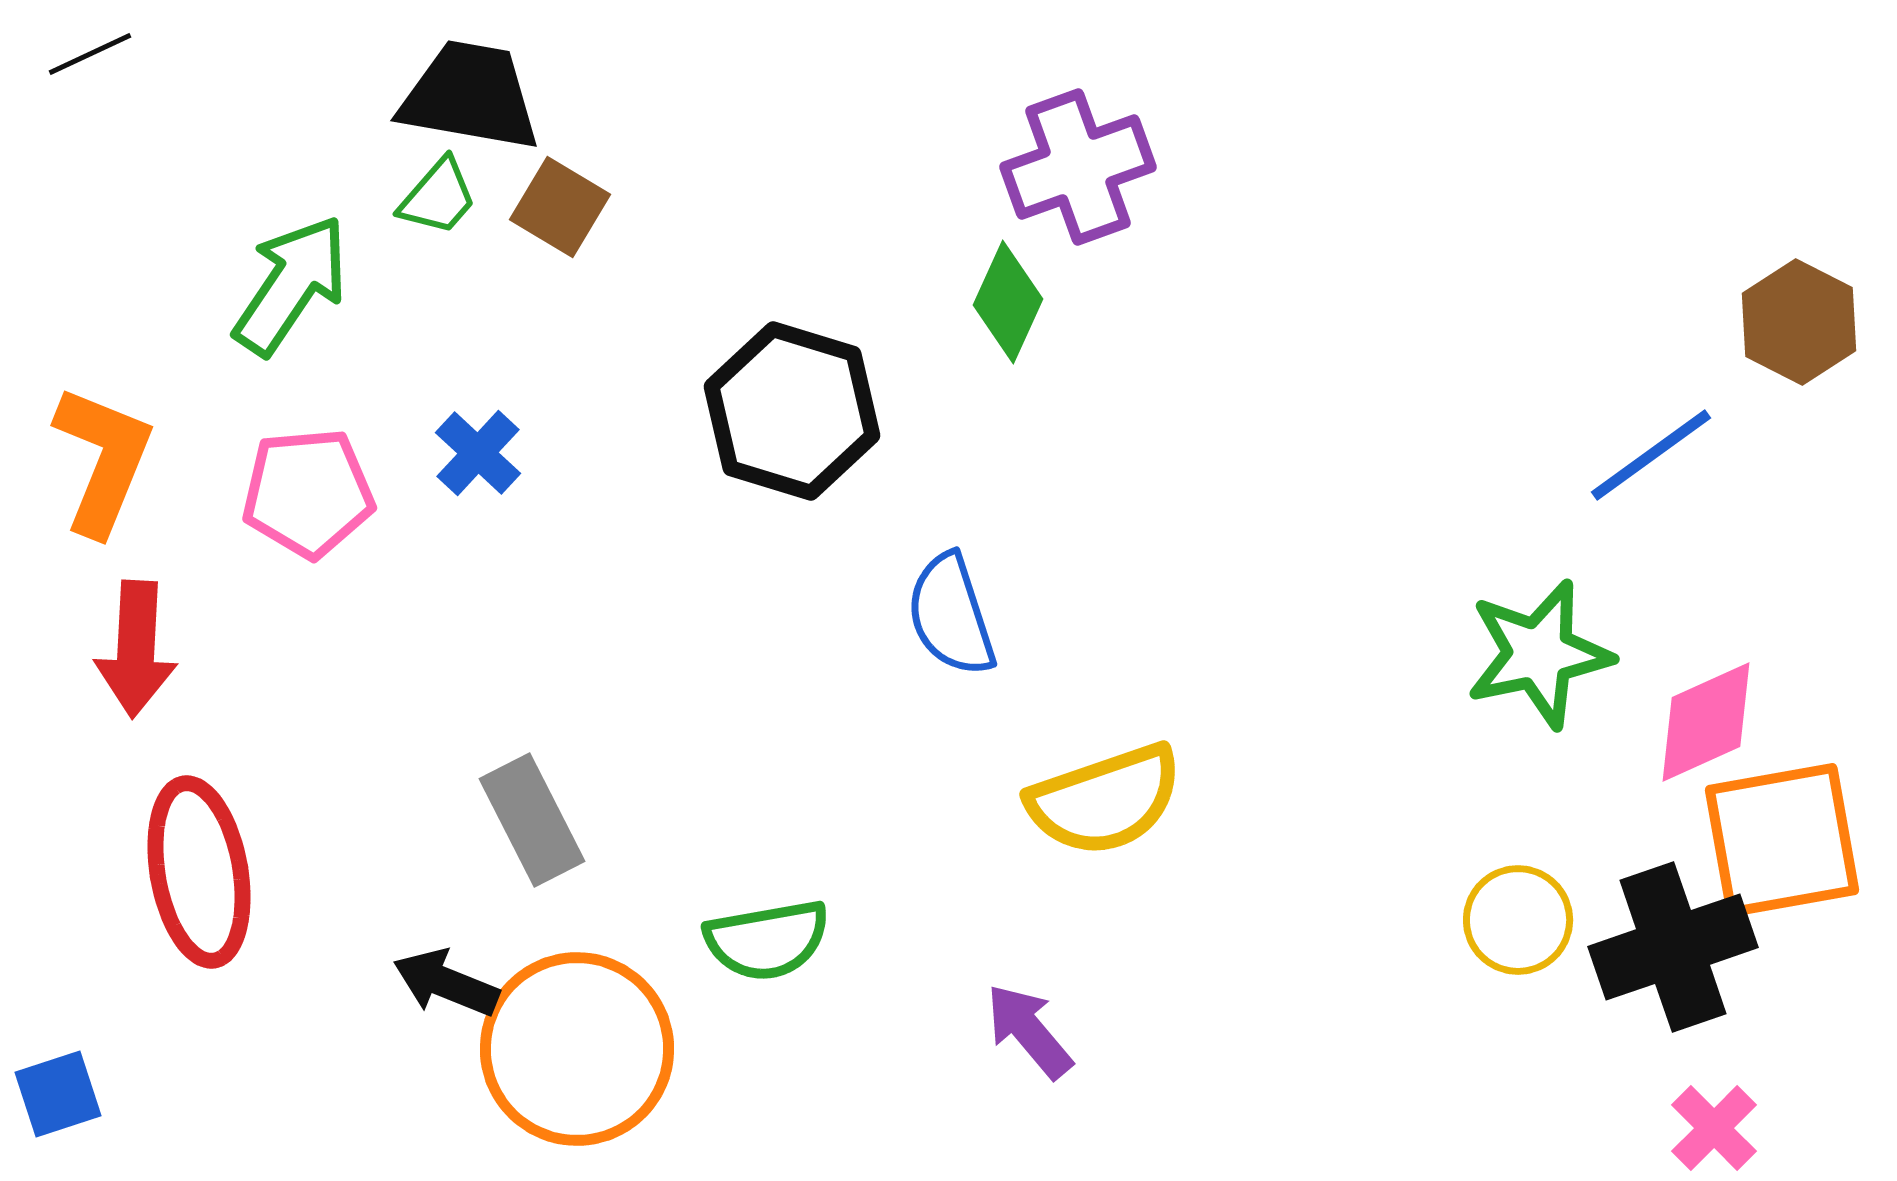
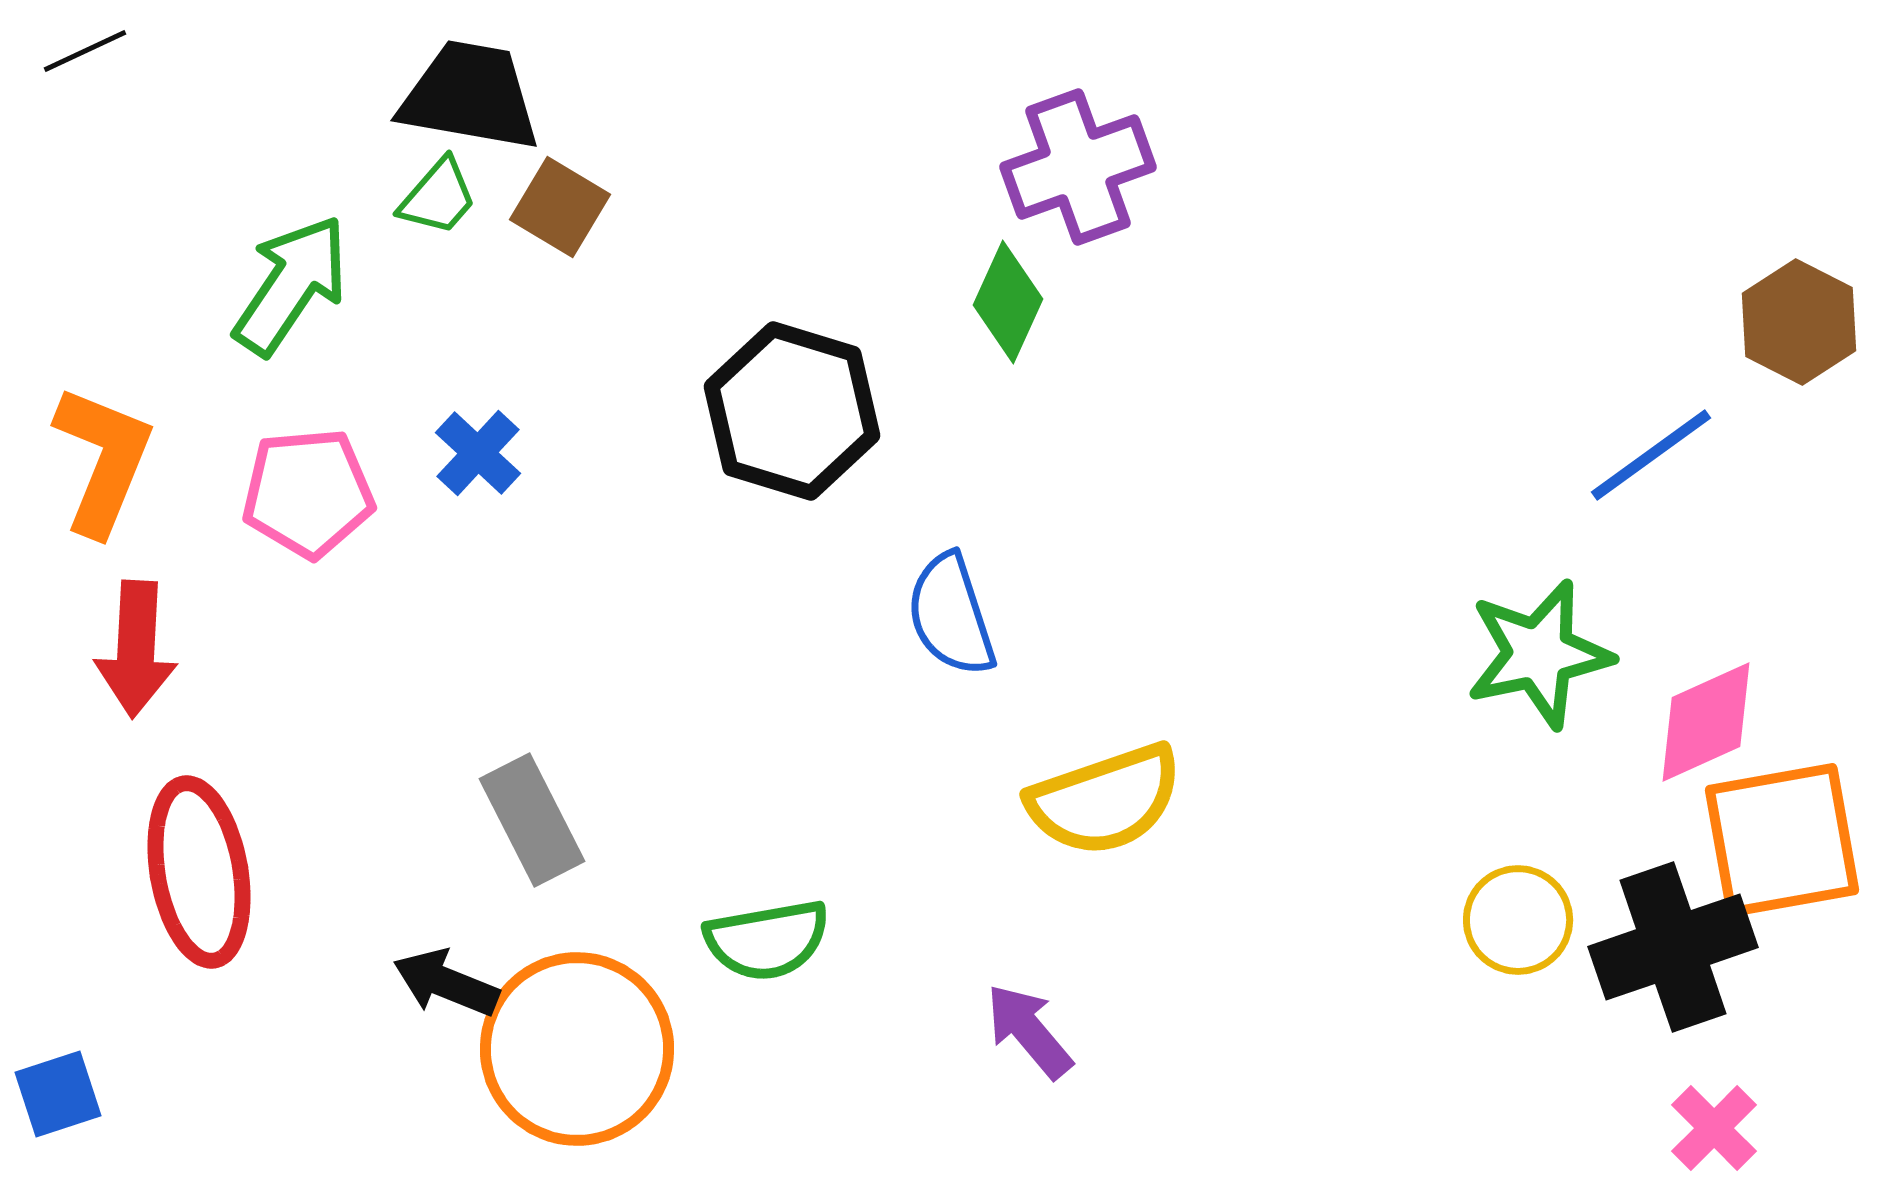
black line: moved 5 px left, 3 px up
